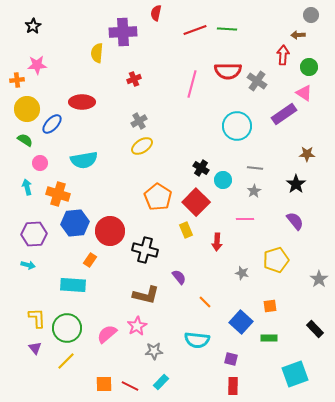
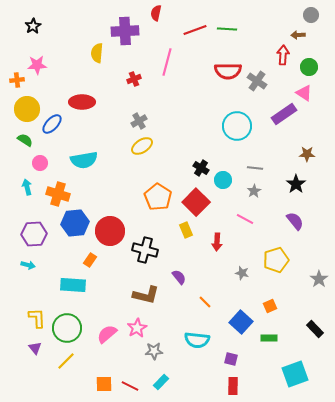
purple cross at (123, 32): moved 2 px right, 1 px up
pink line at (192, 84): moved 25 px left, 22 px up
pink line at (245, 219): rotated 30 degrees clockwise
orange square at (270, 306): rotated 16 degrees counterclockwise
pink star at (137, 326): moved 2 px down
